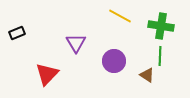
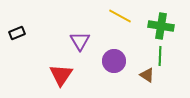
purple triangle: moved 4 px right, 2 px up
red triangle: moved 14 px right, 1 px down; rotated 10 degrees counterclockwise
